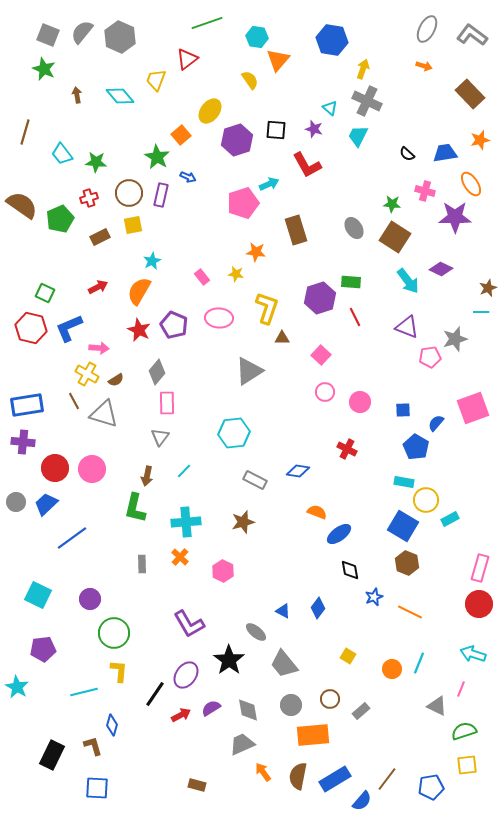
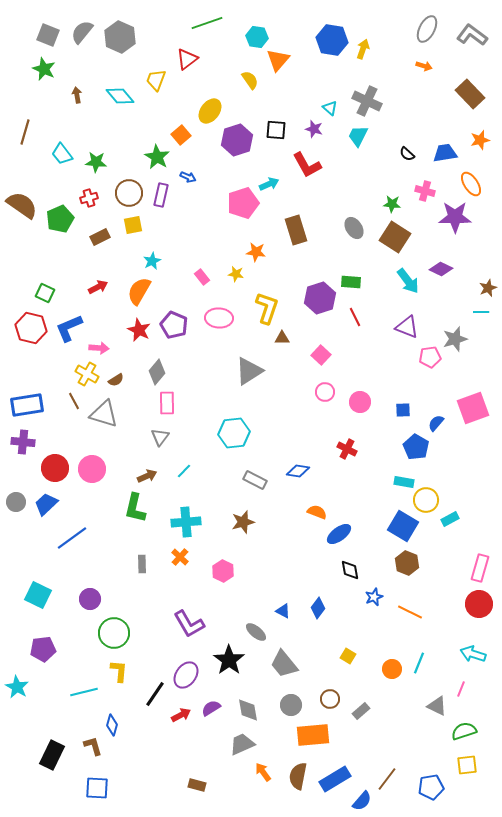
yellow arrow at (363, 69): moved 20 px up
brown arrow at (147, 476): rotated 126 degrees counterclockwise
